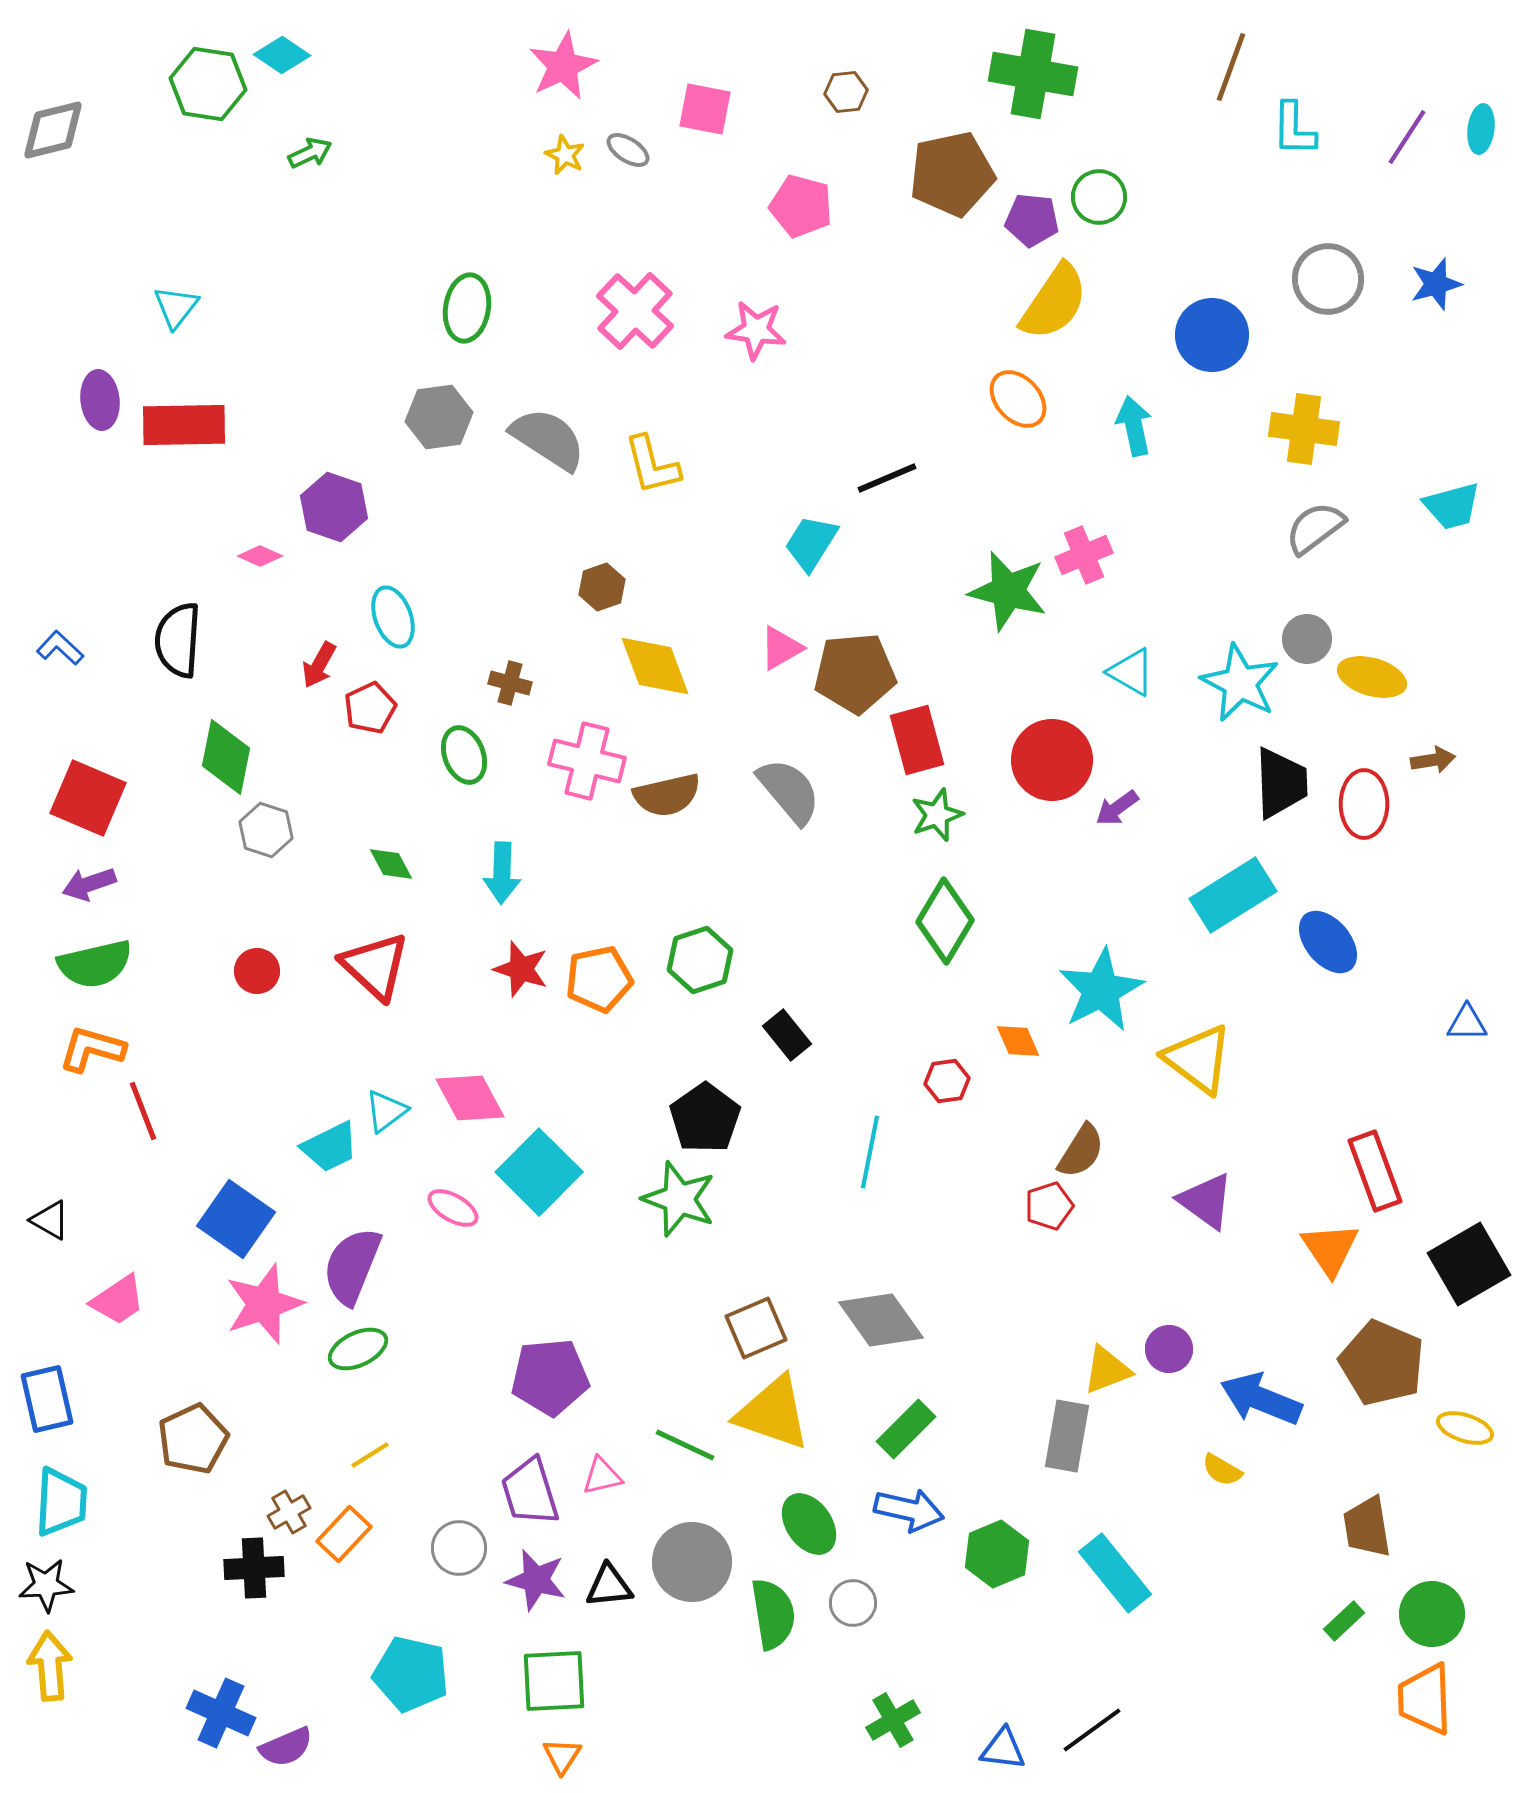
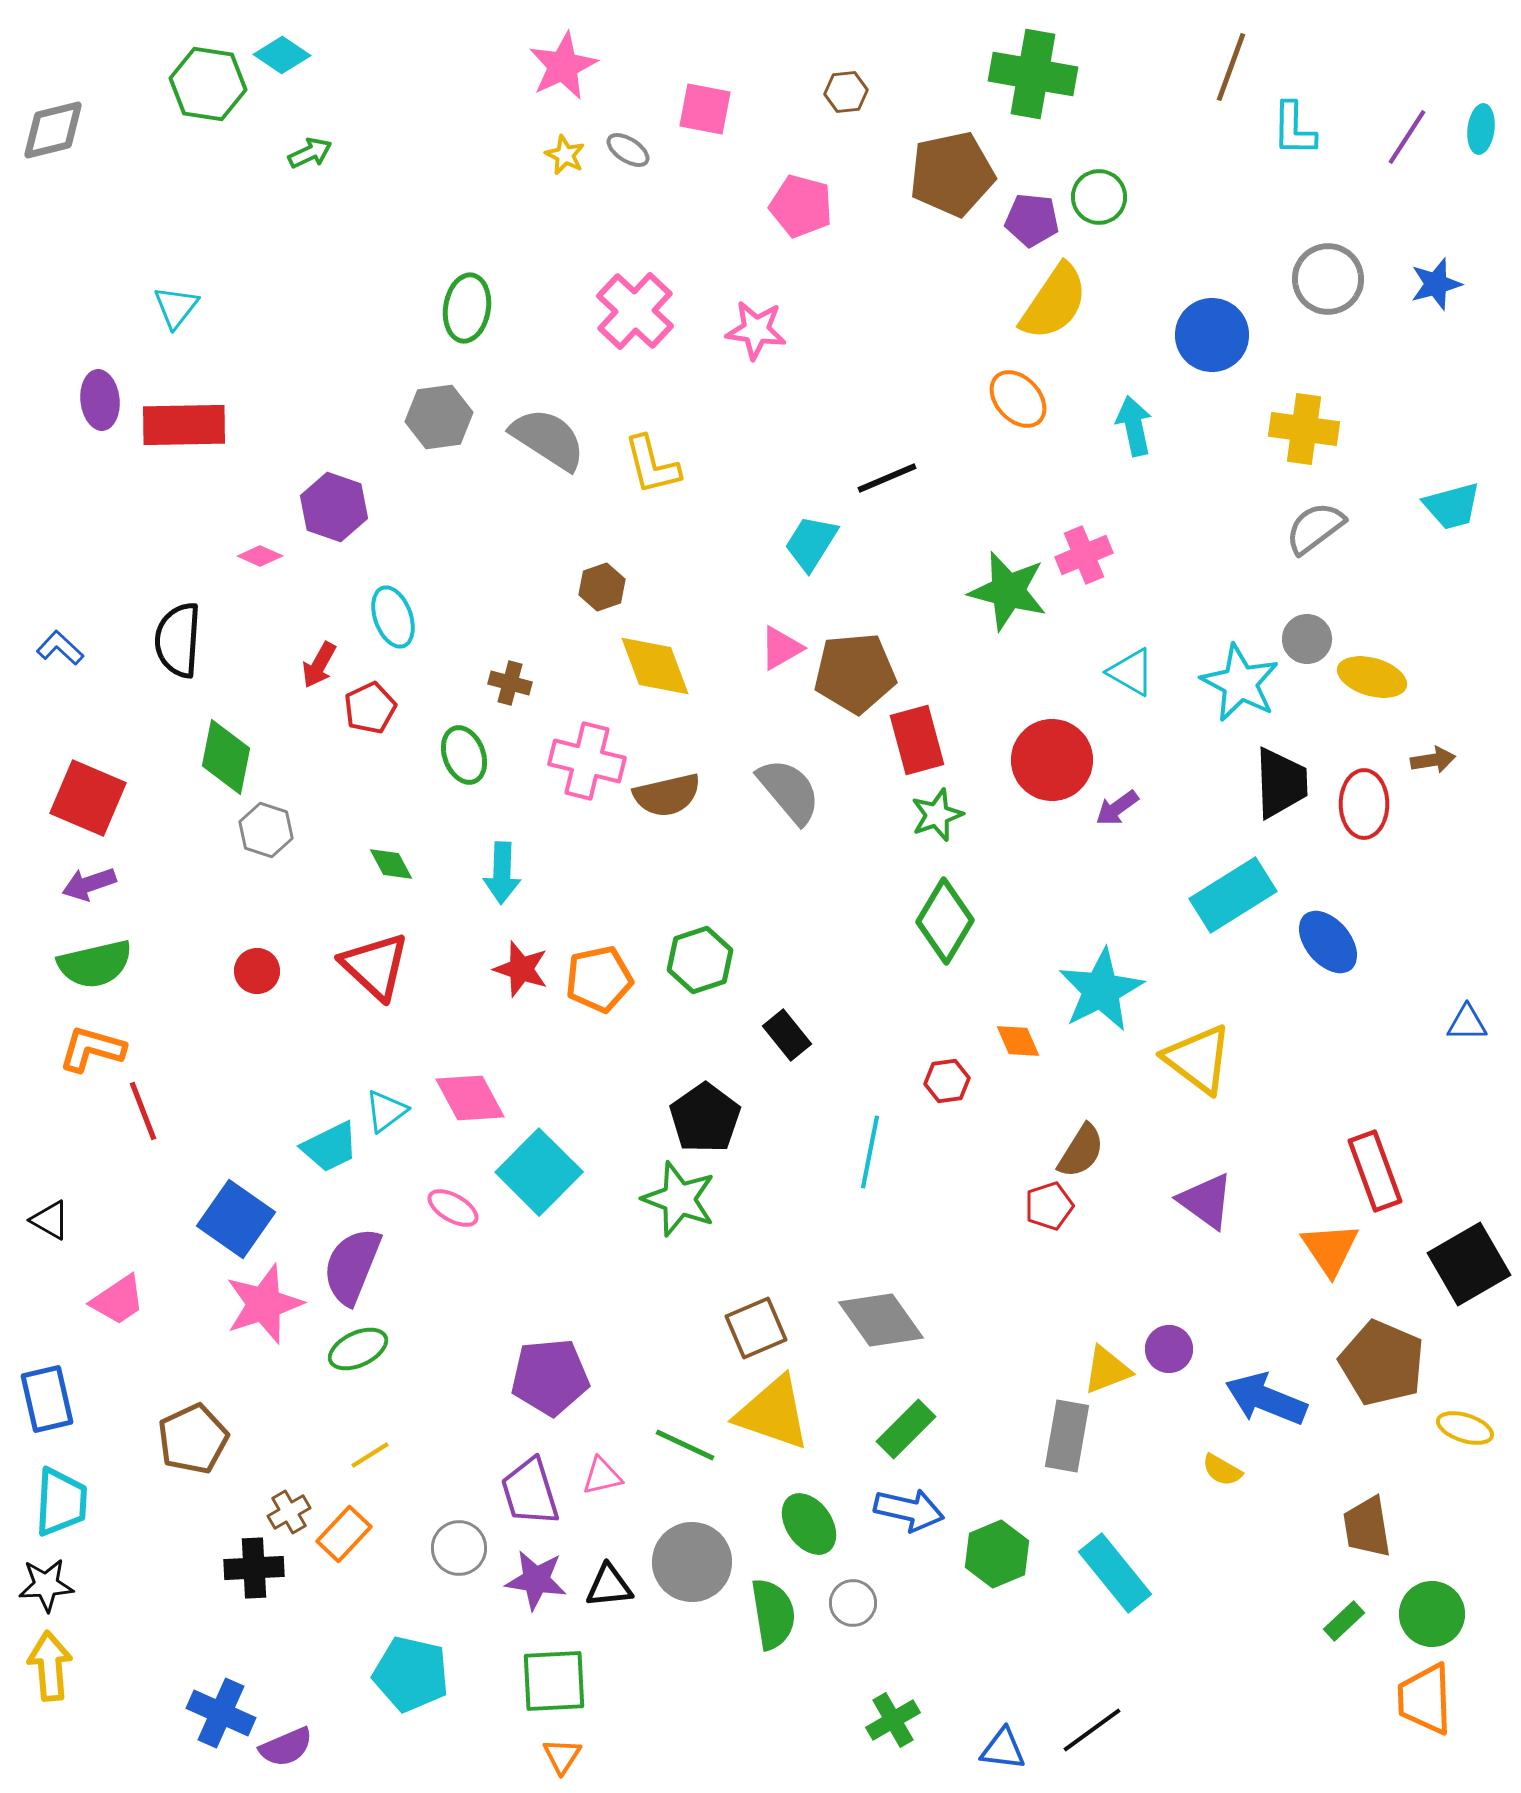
blue arrow at (1261, 1399): moved 5 px right
purple star at (536, 1580): rotated 6 degrees counterclockwise
